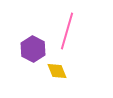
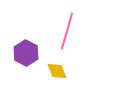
purple hexagon: moved 7 px left, 4 px down
